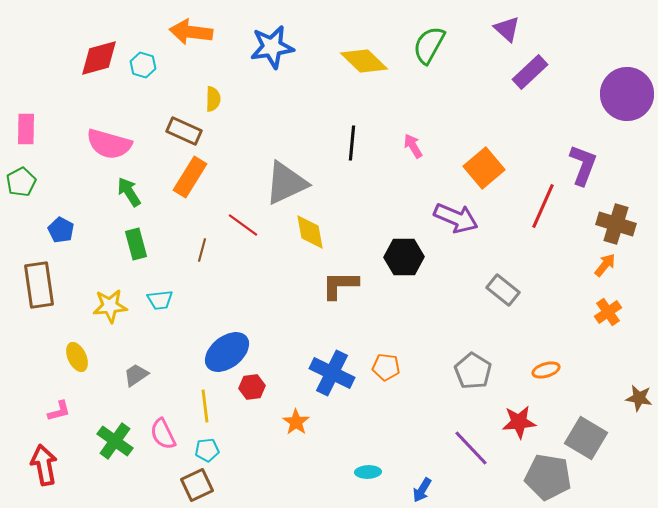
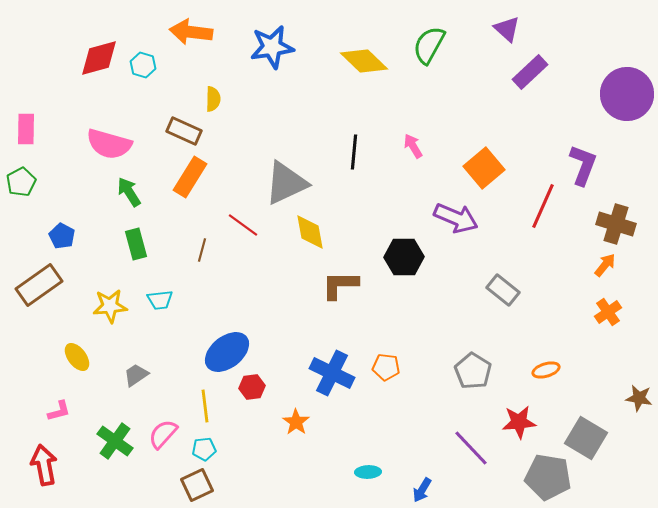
black line at (352, 143): moved 2 px right, 9 px down
blue pentagon at (61, 230): moved 1 px right, 6 px down
brown rectangle at (39, 285): rotated 63 degrees clockwise
yellow ellipse at (77, 357): rotated 12 degrees counterclockwise
pink semicircle at (163, 434): rotated 68 degrees clockwise
cyan pentagon at (207, 450): moved 3 px left, 1 px up
